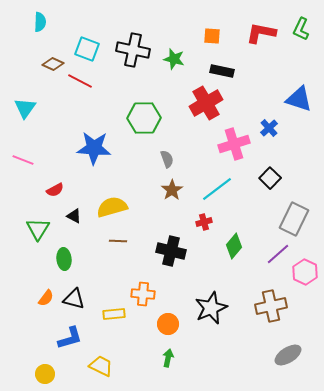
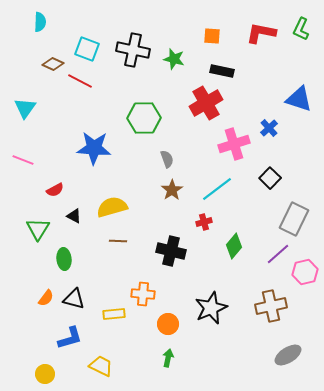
pink hexagon at (305, 272): rotated 20 degrees clockwise
